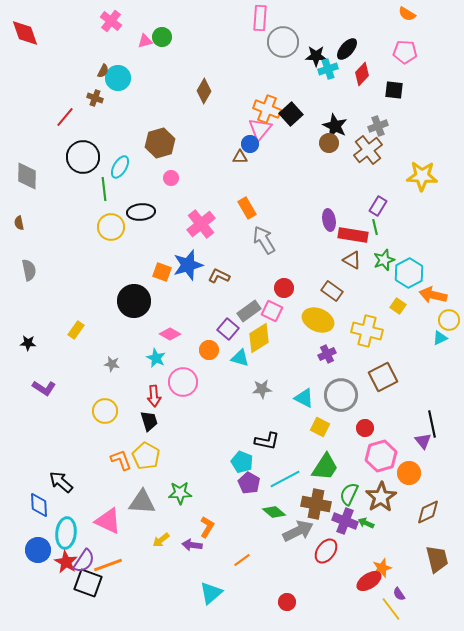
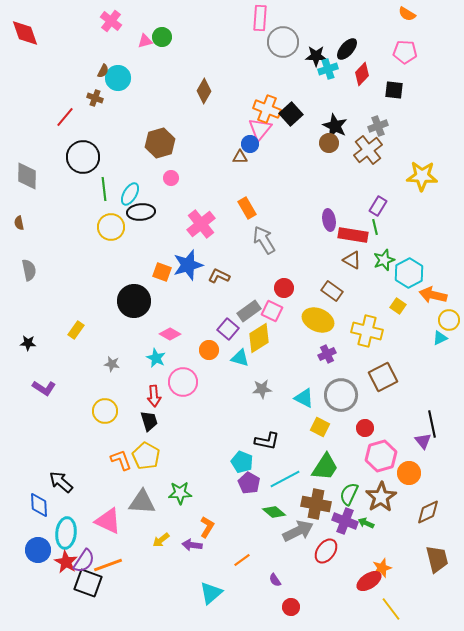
cyan ellipse at (120, 167): moved 10 px right, 27 px down
purple semicircle at (399, 594): moved 124 px left, 14 px up
red circle at (287, 602): moved 4 px right, 5 px down
